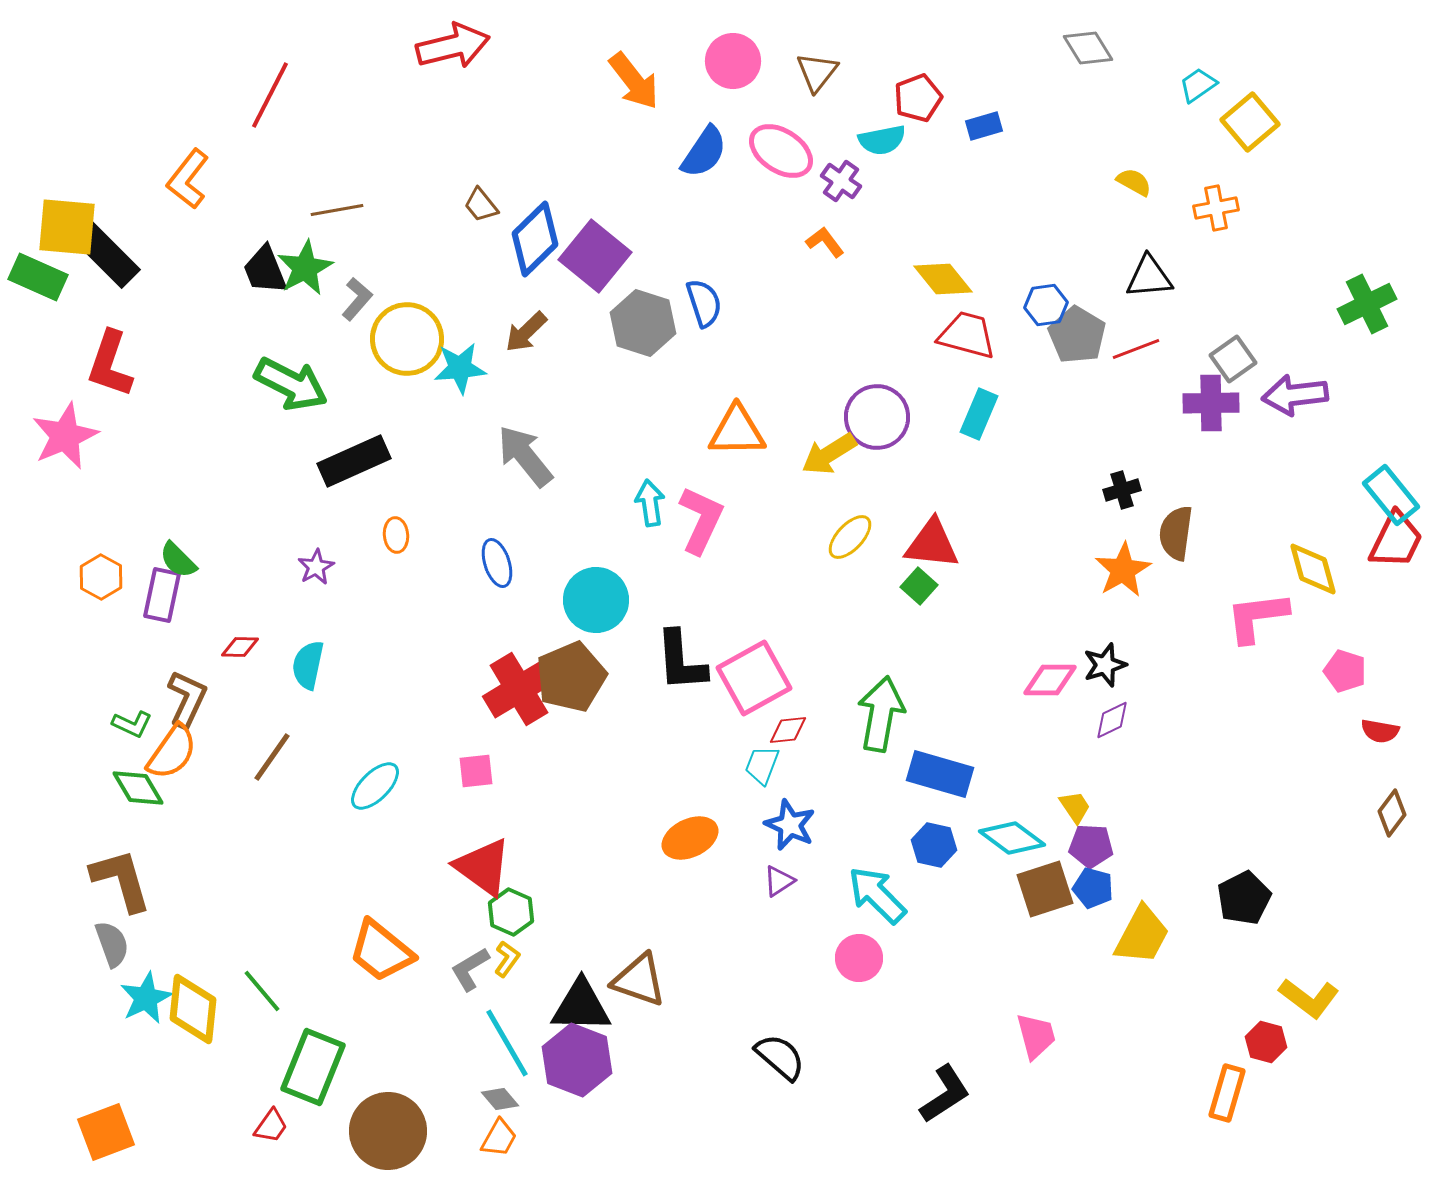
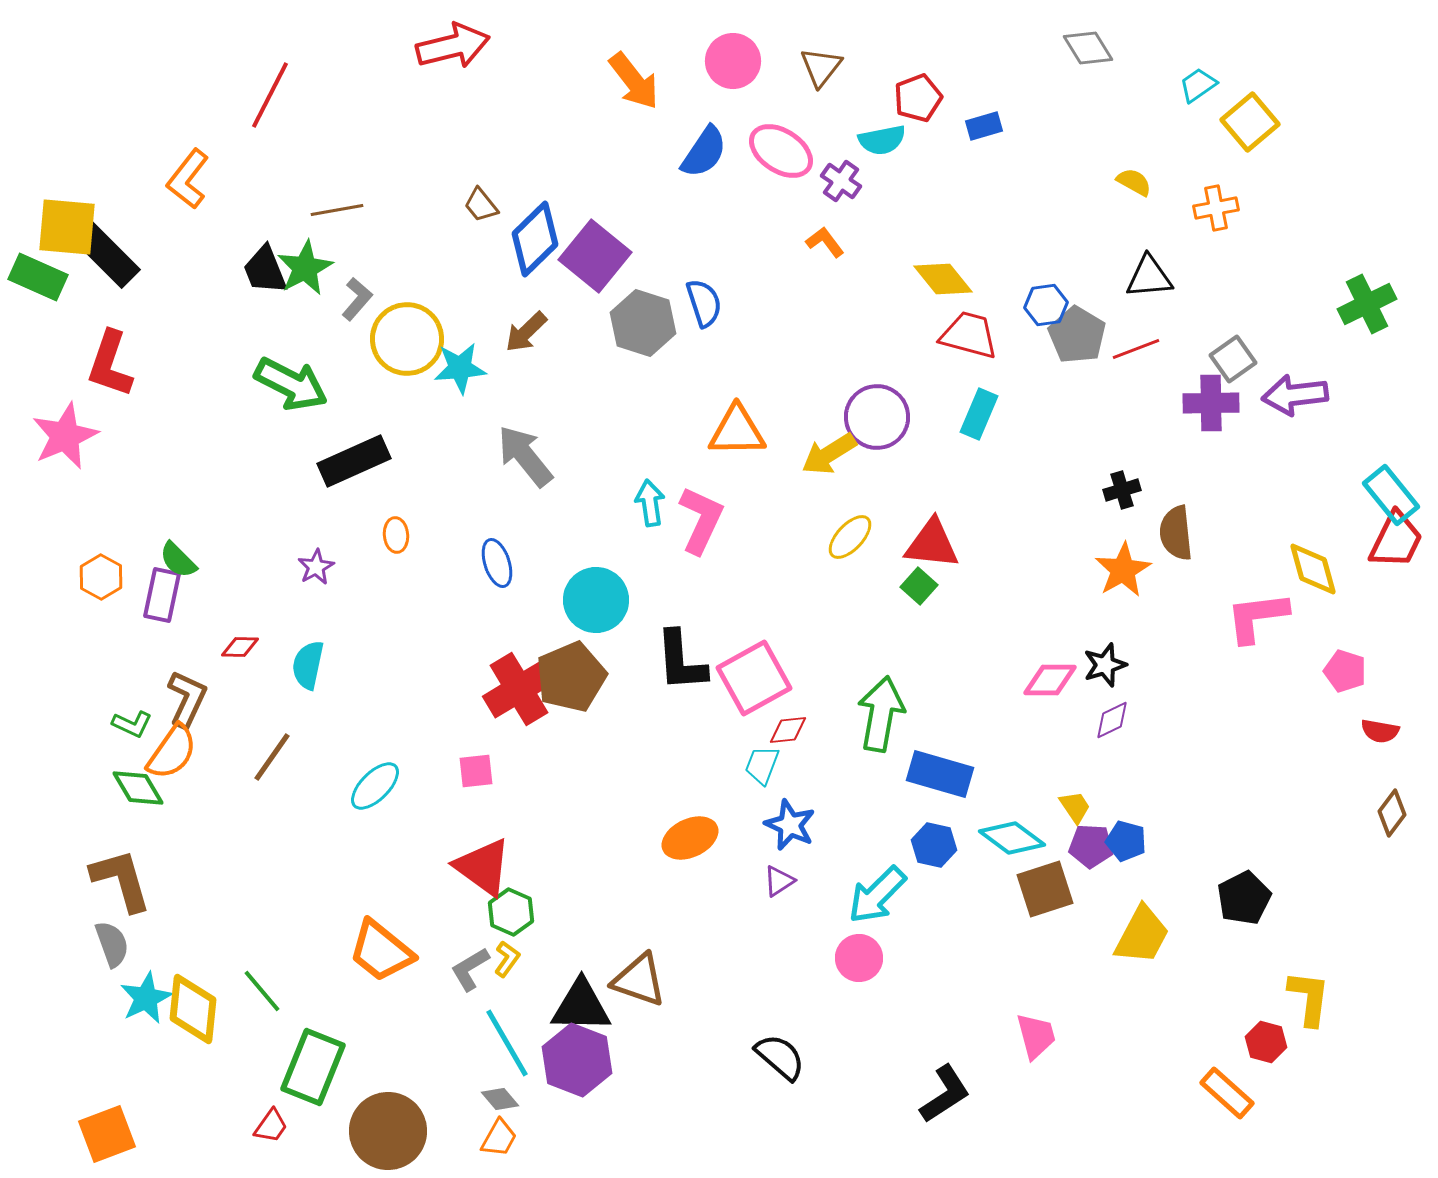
brown triangle at (817, 72): moved 4 px right, 5 px up
red trapezoid at (967, 335): moved 2 px right
brown semicircle at (1176, 533): rotated 14 degrees counterclockwise
blue pentagon at (1093, 888): moved 33 px right, 47 px up
cyan arrow at (877, 895): rotated 90 degrees counterclockwise
yellow L-shape at (1309, 998): rotated 120 degrees counterclockwise
orange rectangle at (1227, 1093): rotated 64 degrees counterclockwise
orange square at (106, 1132): moved 1 px right, 2 px down
